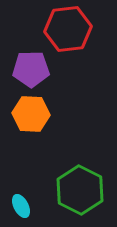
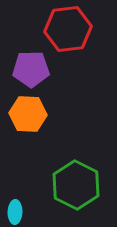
orange hexagon: moved 3 px left
green hexagon: moved 4 px left, 5 px up
cyan ellipse: moved 6 px left, 6 px down; rotated 30 degrees clockwise
